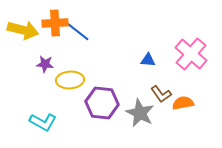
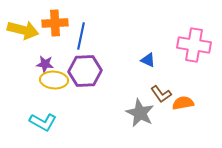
blue line: moved 4 px right, 5 px down; rotated 64 degrees clockwise
pink cross: moved 3 px right, 9 px up; rotated 32 degrees counterclockwise
blue triangle: rotated 21 degrees clockwise
yellow ellipse: moved 16 px left; rotated 8 degrees clockwise
purple hexagon: moved 17 px left, 32 px up; rotated 8 degrees counterclockwise
